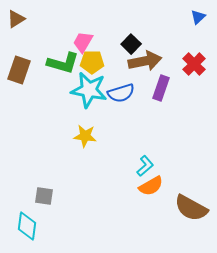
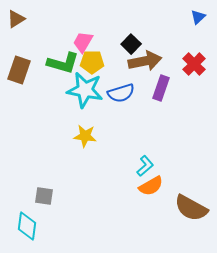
cyan star: moved 4 px left
